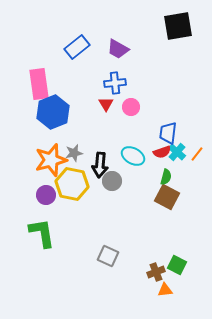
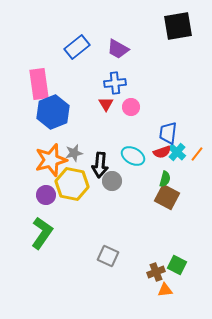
green semicircle: moved 1 px left, 2 px down
green L-shape: rotated 44 degrees clockwise
